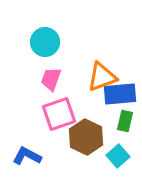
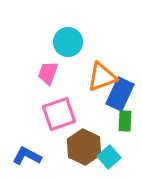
cyan circle: moved 23 px right
pink trapezoid: moved 3 px left, 6 px up
blue rectangle: rotated 60 degrees counterclockwise
green rectangle: rotated 10 degrees counterclockwise
brown hexagon: moved 2 px left, 10 px down
cyan square: moved 9 px left, 1 px down
